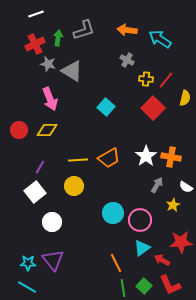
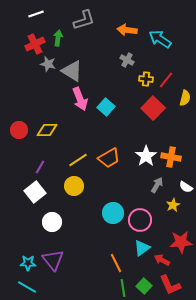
gray L-shape: moved 10 px up
pink arrow: moved 30 px right
yellow line: rotated 30 degrees counterclockwise
